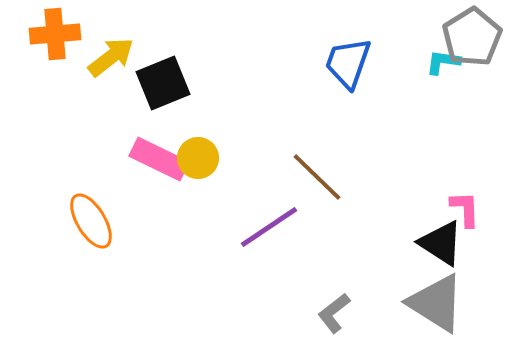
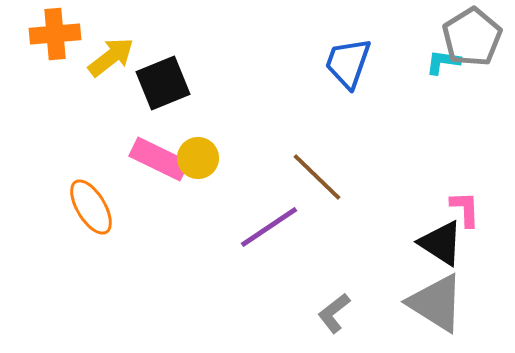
orange ellipse: moved 14 px up
